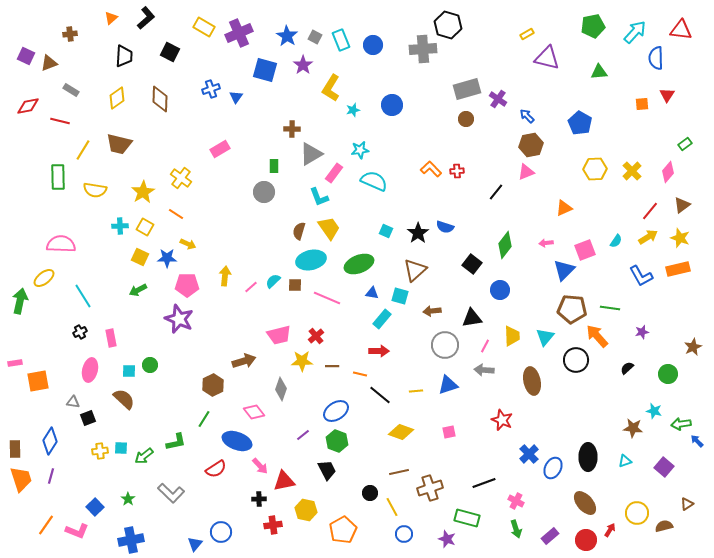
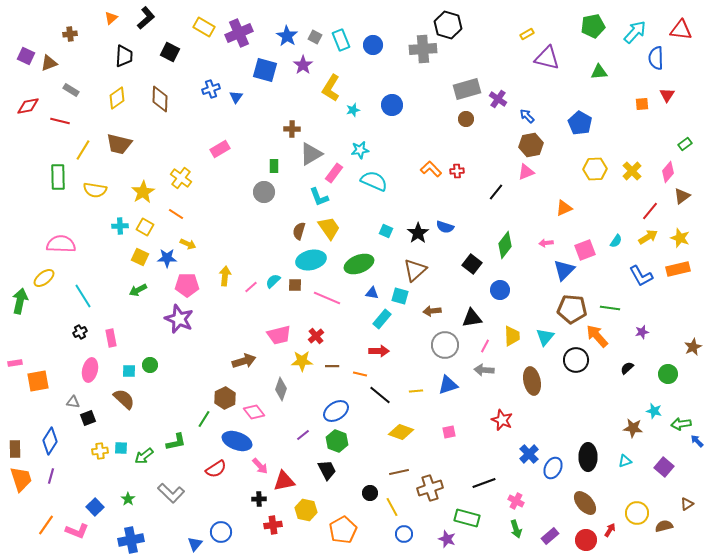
brown triangle at (682, 205): moved 9 px up
brown hexagon at (213, 385): moved 12 px right, 13 px down
